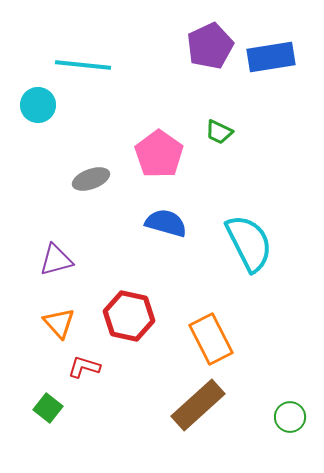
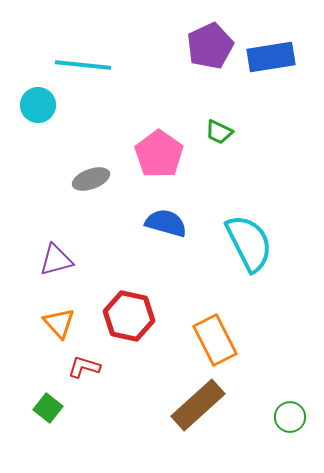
orange rectangle: moved 4 px right, 1 px down
